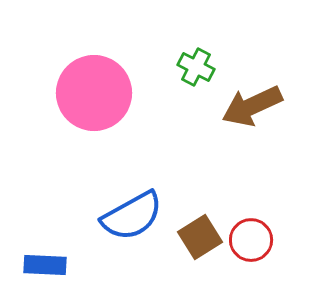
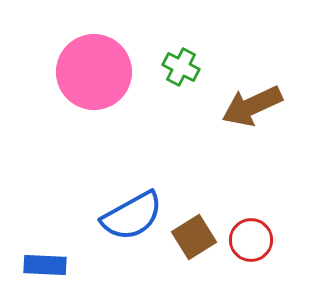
green cross: moved 15 px left
pink circle: moved 21 px up
brown square: moved 6 px left
